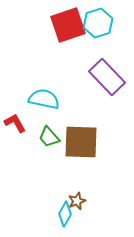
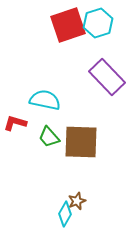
cyan semicircle: moved 1 px right, 1 px down
red L-shape: rotated 45 degrees counterclockwise
